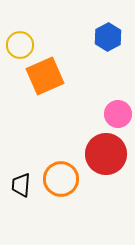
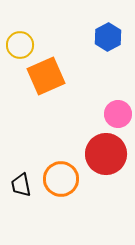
orange square: moved 1 px right
black trapezoid: rotated 15 degrees counterclockwise
